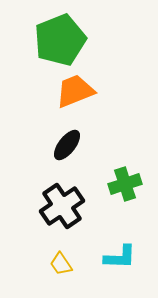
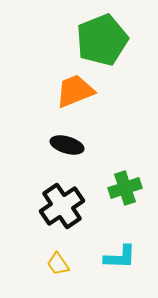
green pentagon: moved 42 px right
black ellipse: rotated 68 degrees clockwise
green cross: moved 4 px down
yellow trapezoid: moved 3 px left
